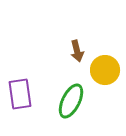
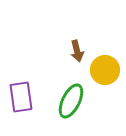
purple rectangle: moved 1 px right, 3 px down
